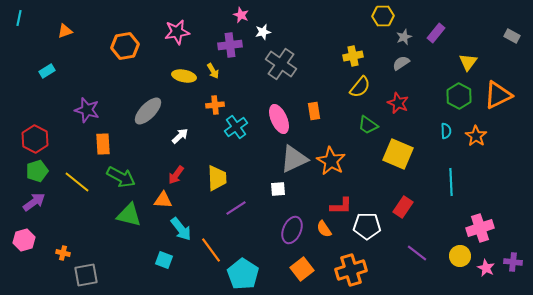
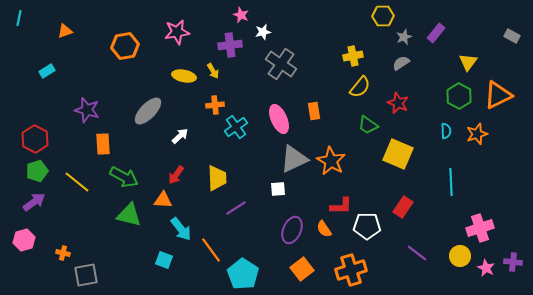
orange star at (476, 136): moved 1 px right, 2 px up; rotated 20 degrees clockwise
green arrow at (121, 177): moved 3 px right
